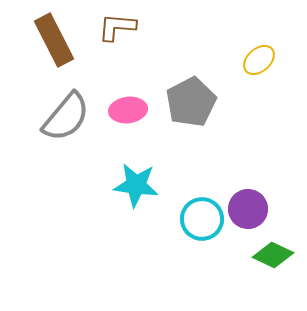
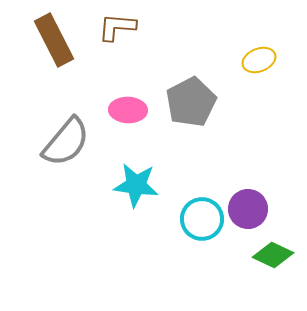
yellow ellipse: rotated 20 degrees clockwise
pink ellipse: rotated 9 degrees clockwise
gray semicircle: moved 25 px down
